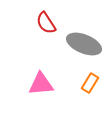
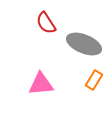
orange rectangle: moved 4 px right, 3 px up
